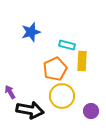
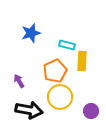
blue star: moved 1 px down
orange pentagon: moved 2 px down
purple arrow: moved 9 px right, 11 px up
yellow circle: moved 2 px left, 1 px down
black arrow: moved 1 px left
